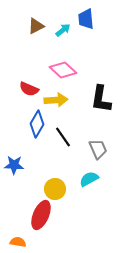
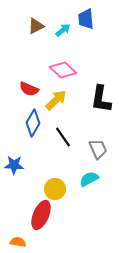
yellow arrow: rotated 40 degrees counterclockwise
blue diamond: moved 4 px left, 1 px up
